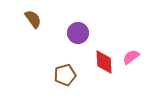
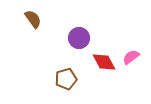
purple circle: moved 1 px right, 5 px down
red diamond: rotated 25 degrees counterclockwise
brown pentagon: moved 1 px right, 4 px down
